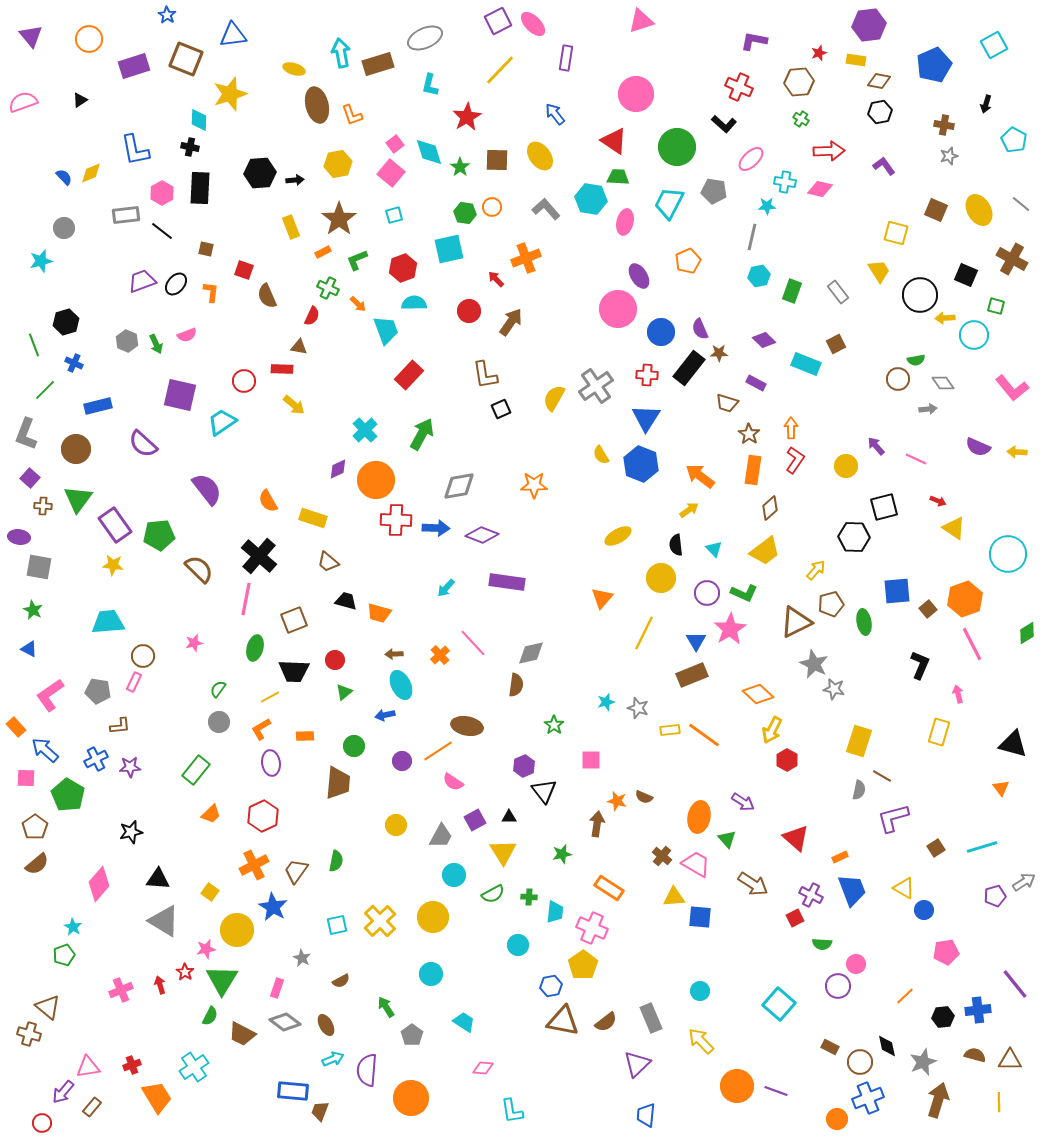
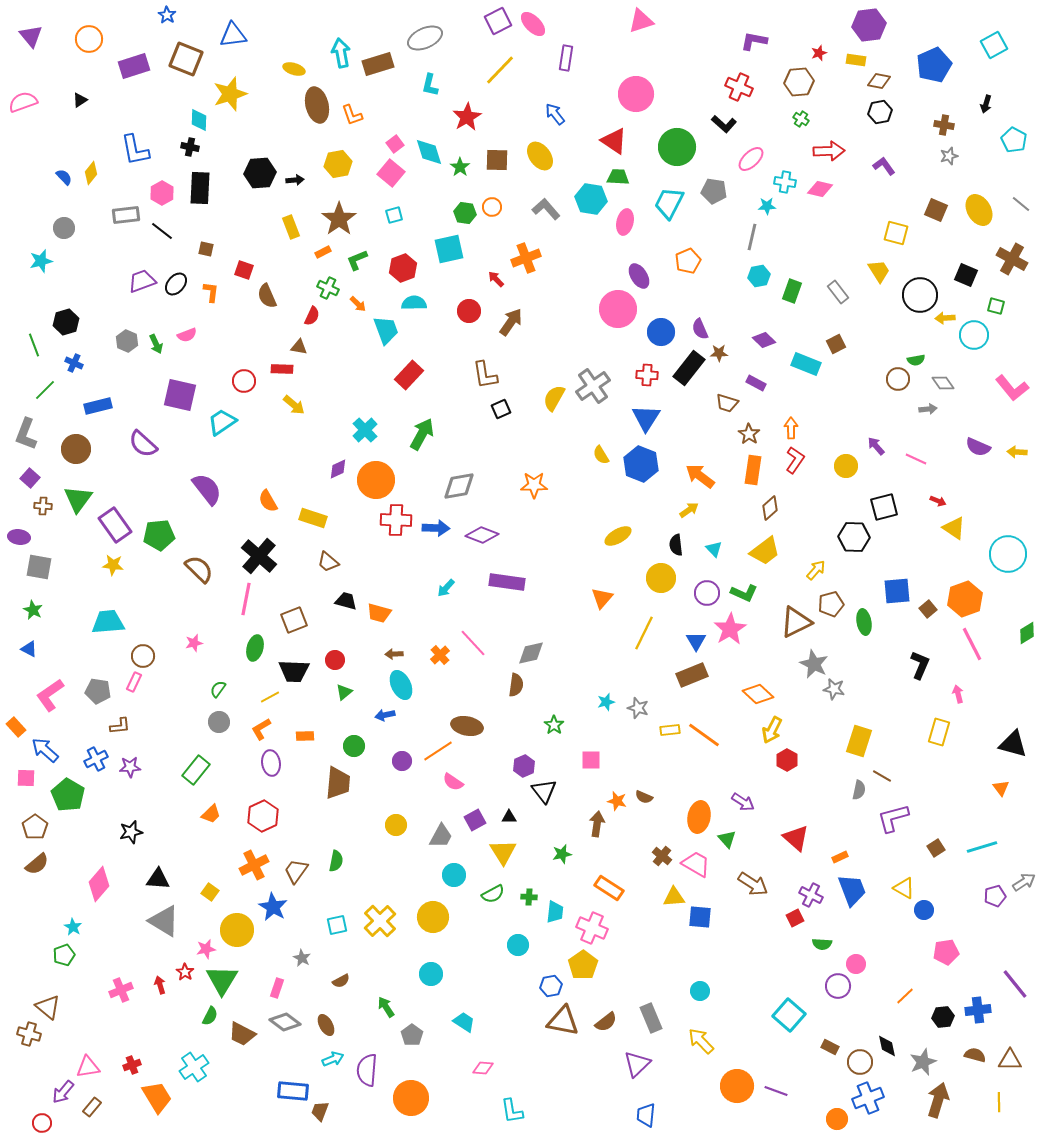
yellow diamond at (91, 173): rotated 30 degrees counterclockwise
gray cross at (596, 386): moved 3 px left
cyan square at (779, 1004): moved 10 px right, 11 px down
